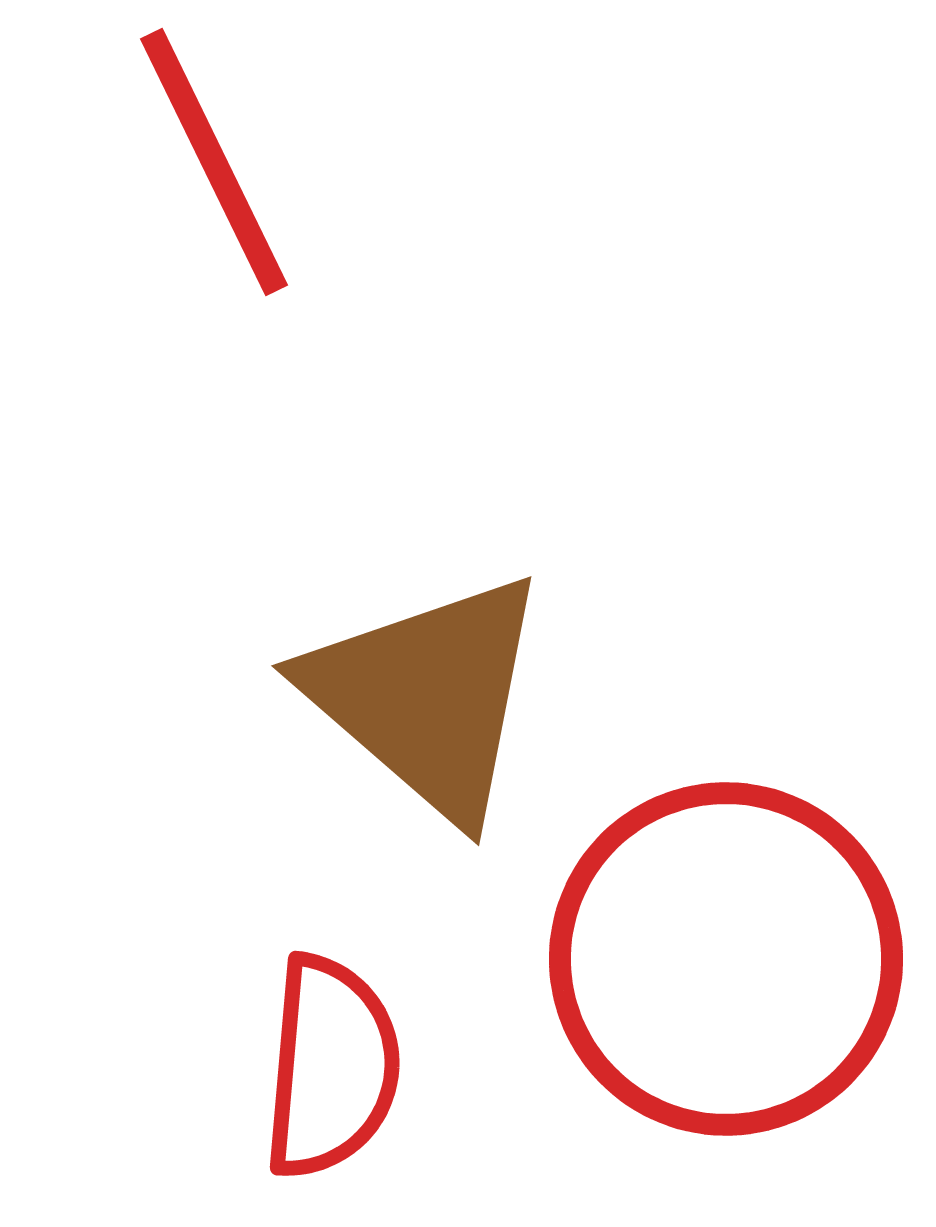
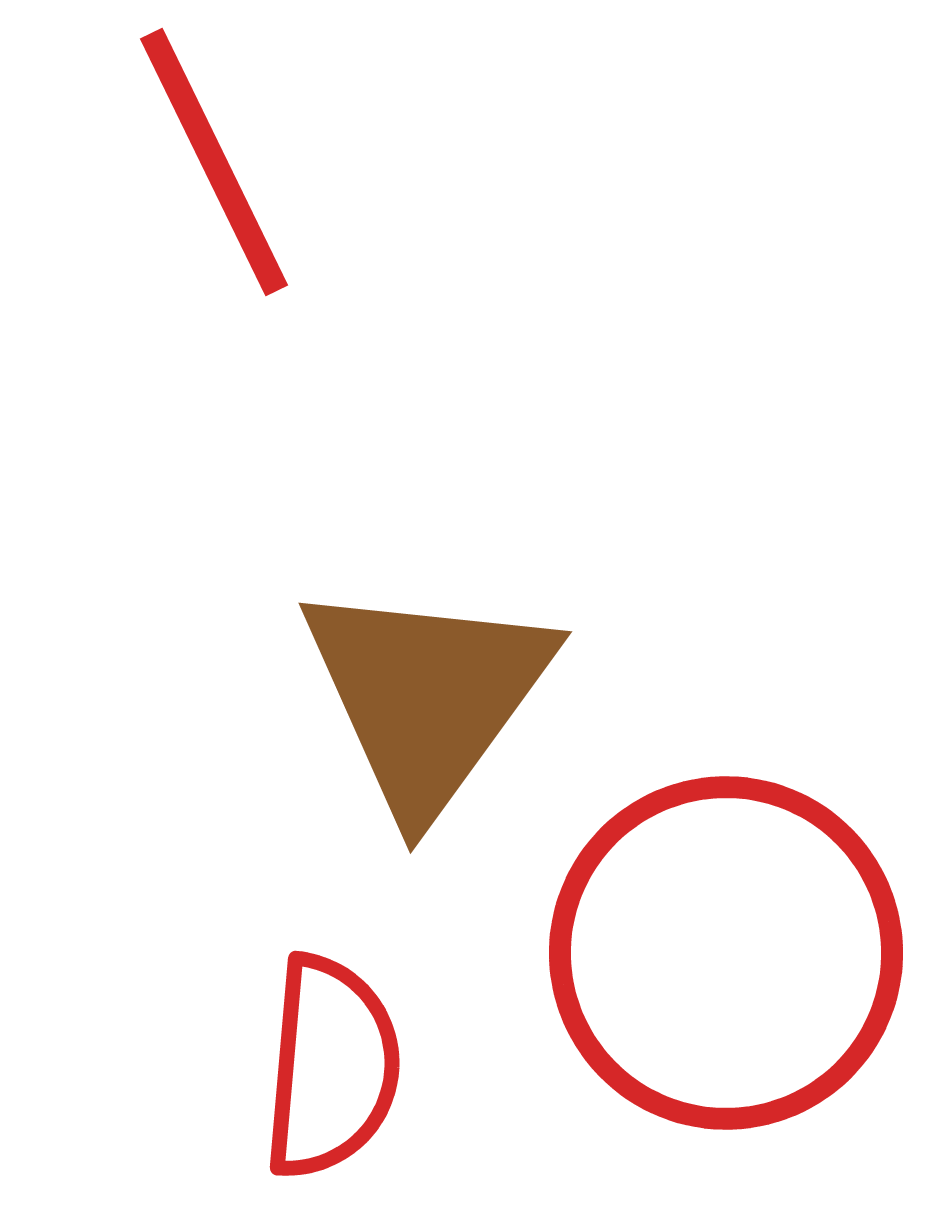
brown triangle: rotated 25 degrees clockwise
red circle: moved 6 px up
